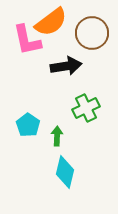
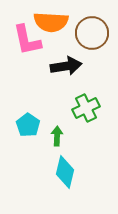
orange semicircle: rotated 40 degrees clockwise
